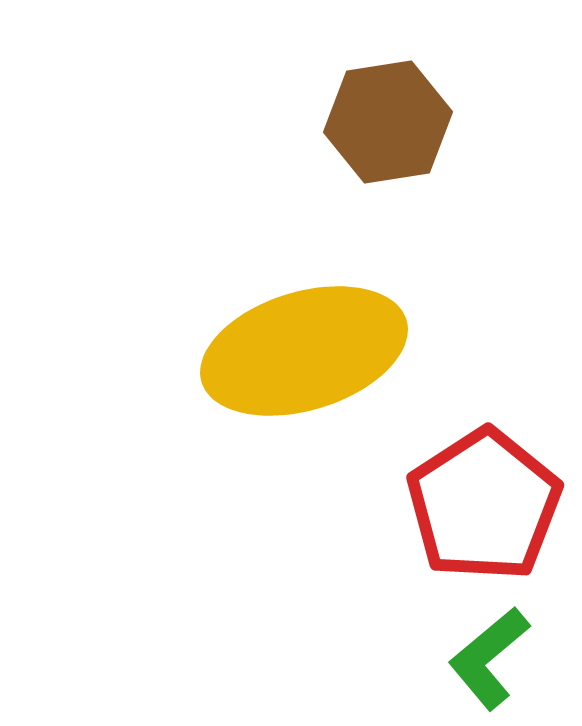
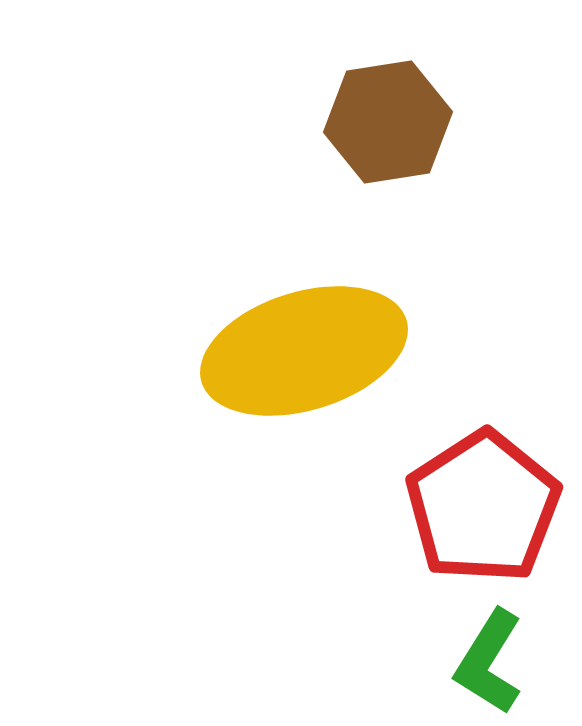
red pentagon: moved 1 px left, 2 px down
green L-shape: moved 4 px down; rotated 18 degrees counterclockwise
